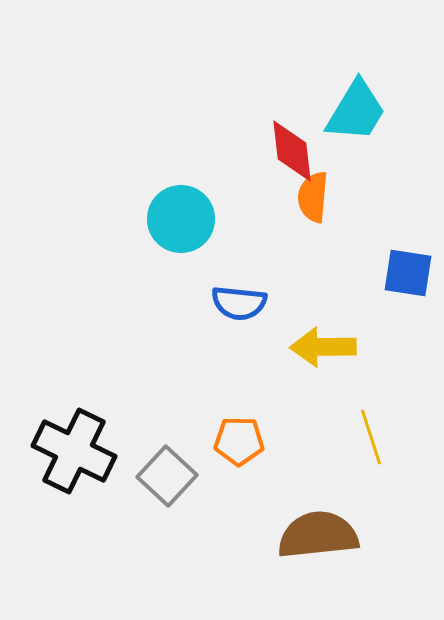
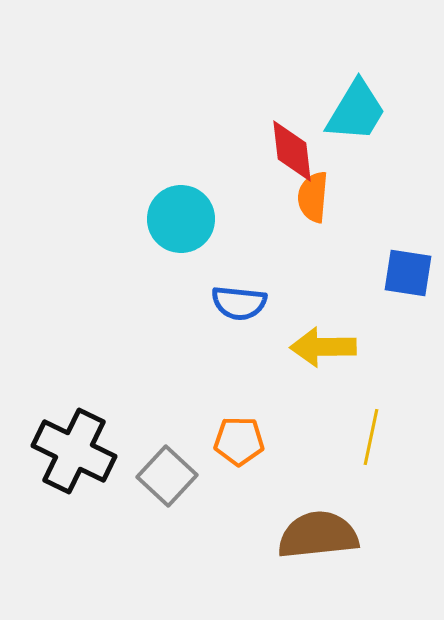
yellow line: rotated 30 degrees clockwise
